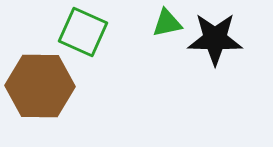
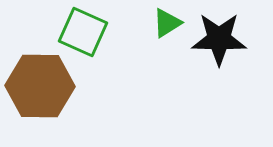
green triangle: rotated 20 degrees counterclockwise
black star: moved 4 px right
